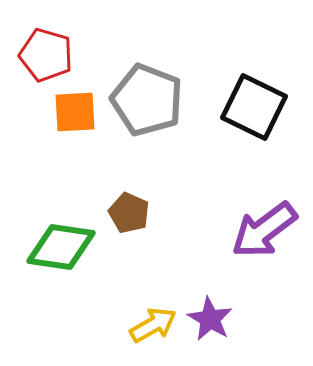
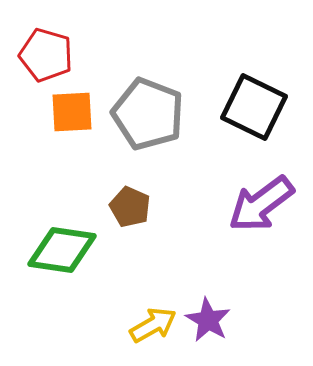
gray pentagon: moved 1 px right, 14 px down
orange square: moved 3 px left
brown pentagon: moved 1 px right, 6 px up
purple arrow: moved 3 px left, 26 px up
green diamond: moved 1 px right, 3 px down
purple star: moved 2 px left, 1 px down
